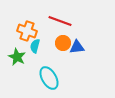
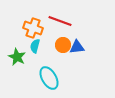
orange cross: moved 6 px right, 3 px up
orange circle: moved 2 px down
